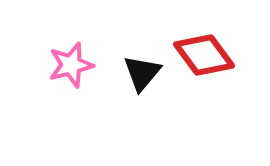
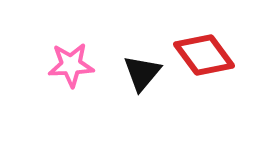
pink star: rotated 12 degrees clockwise
